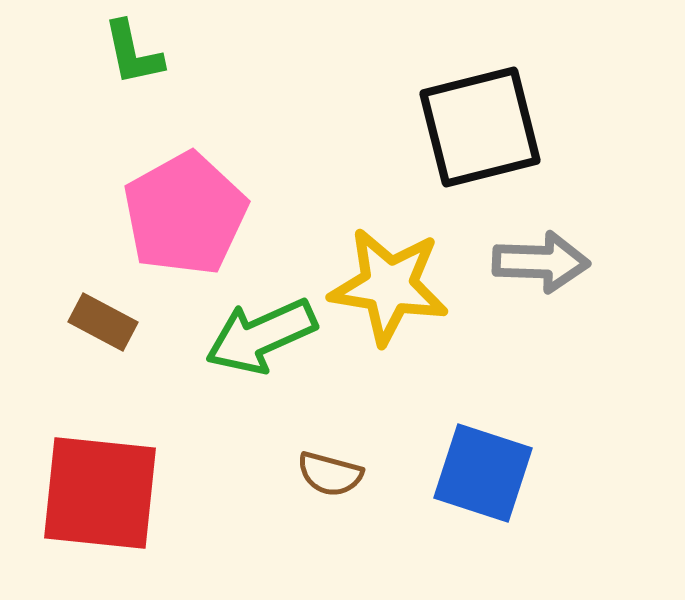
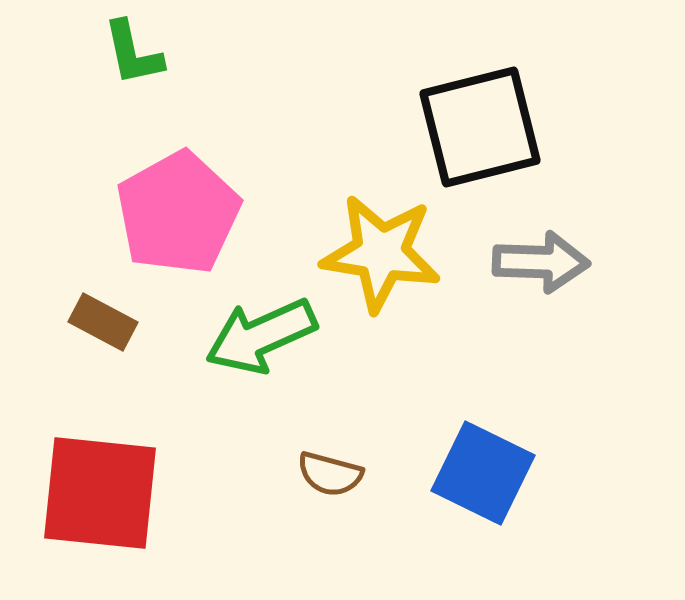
pink pentagon: moved 7 px left, 1 px up
yellow star: moved 8 px left, 33 px up
blue square: rotated 8 degrees clockwise
